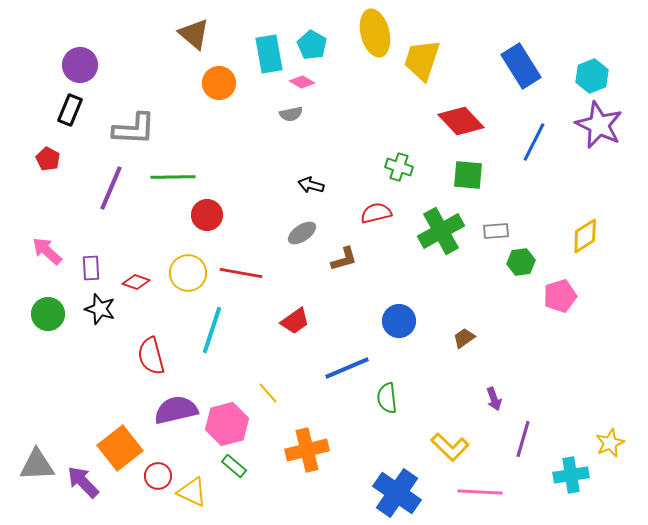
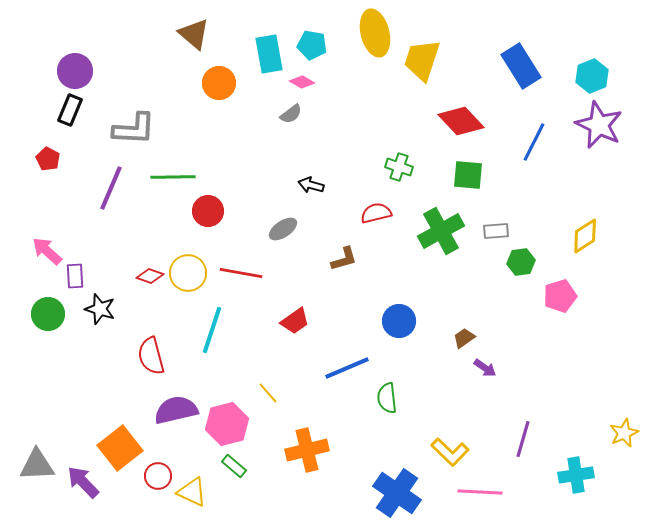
cyan pentagon at (312, 45): rotated 20 degrees counterclockwise
purple circle at (80, 65): moved 5 px left, 6 px down
gray semicircle at (291, 114): rotated 25 degrees counterclockwise
red circle at (207, 215): moved 1 px right, 4 px up
gray ellipse at (302, 233): moved 19 px left, 4 px up
purple rectangle at (91, 268): moved 16 px left, 8 px down
red diamond at (136, 282): moved 14 px right, 6 px up
purple arrow at (494, 399): moved 9 px left, 31 px up; rotated 35 degrees counterclockwise
yellow star at (610, 443): moved 14 px right, 10 px up
yellow L-shape at (450, 447): moved 5 px down
cyan cross at (571, 475): moved 5 px right
